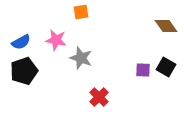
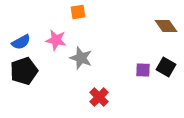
orange square: moved 3 px left
